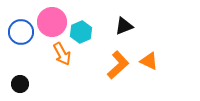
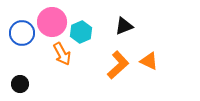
blue circle: moved 1 px right, 1 px down
